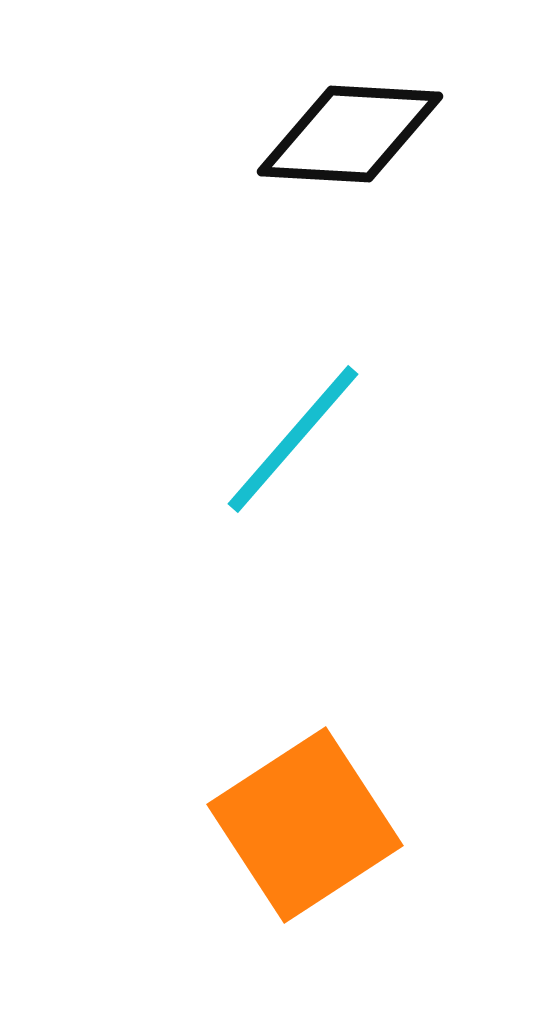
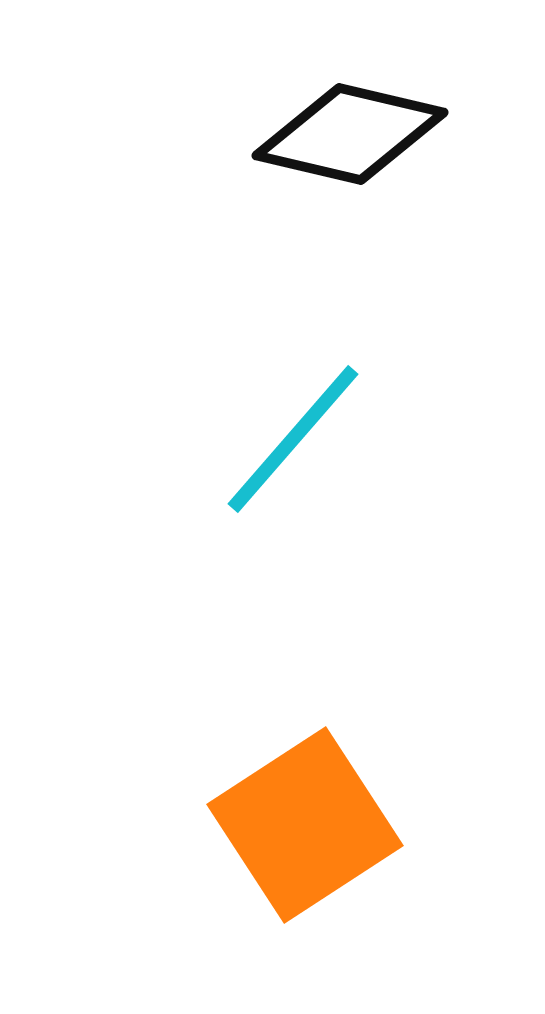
black diamond: rotated 10 degrees clockwise
